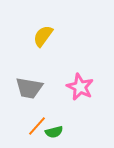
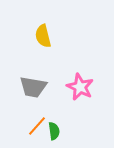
yellow semicircle: rotated 50 degrees counterclockwise
gray trapezoid: moved 4 px right, 1 px up
green semicircle: moved 1 px up; rotated 84 degrees counterclockwise
